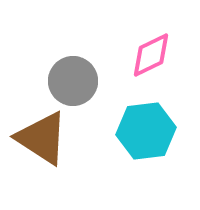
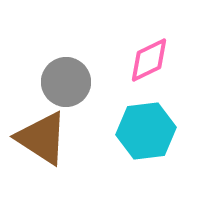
pink diamond: moved 2 px left, 5 px down
gray circle: moved 7 px left, 1 px down
